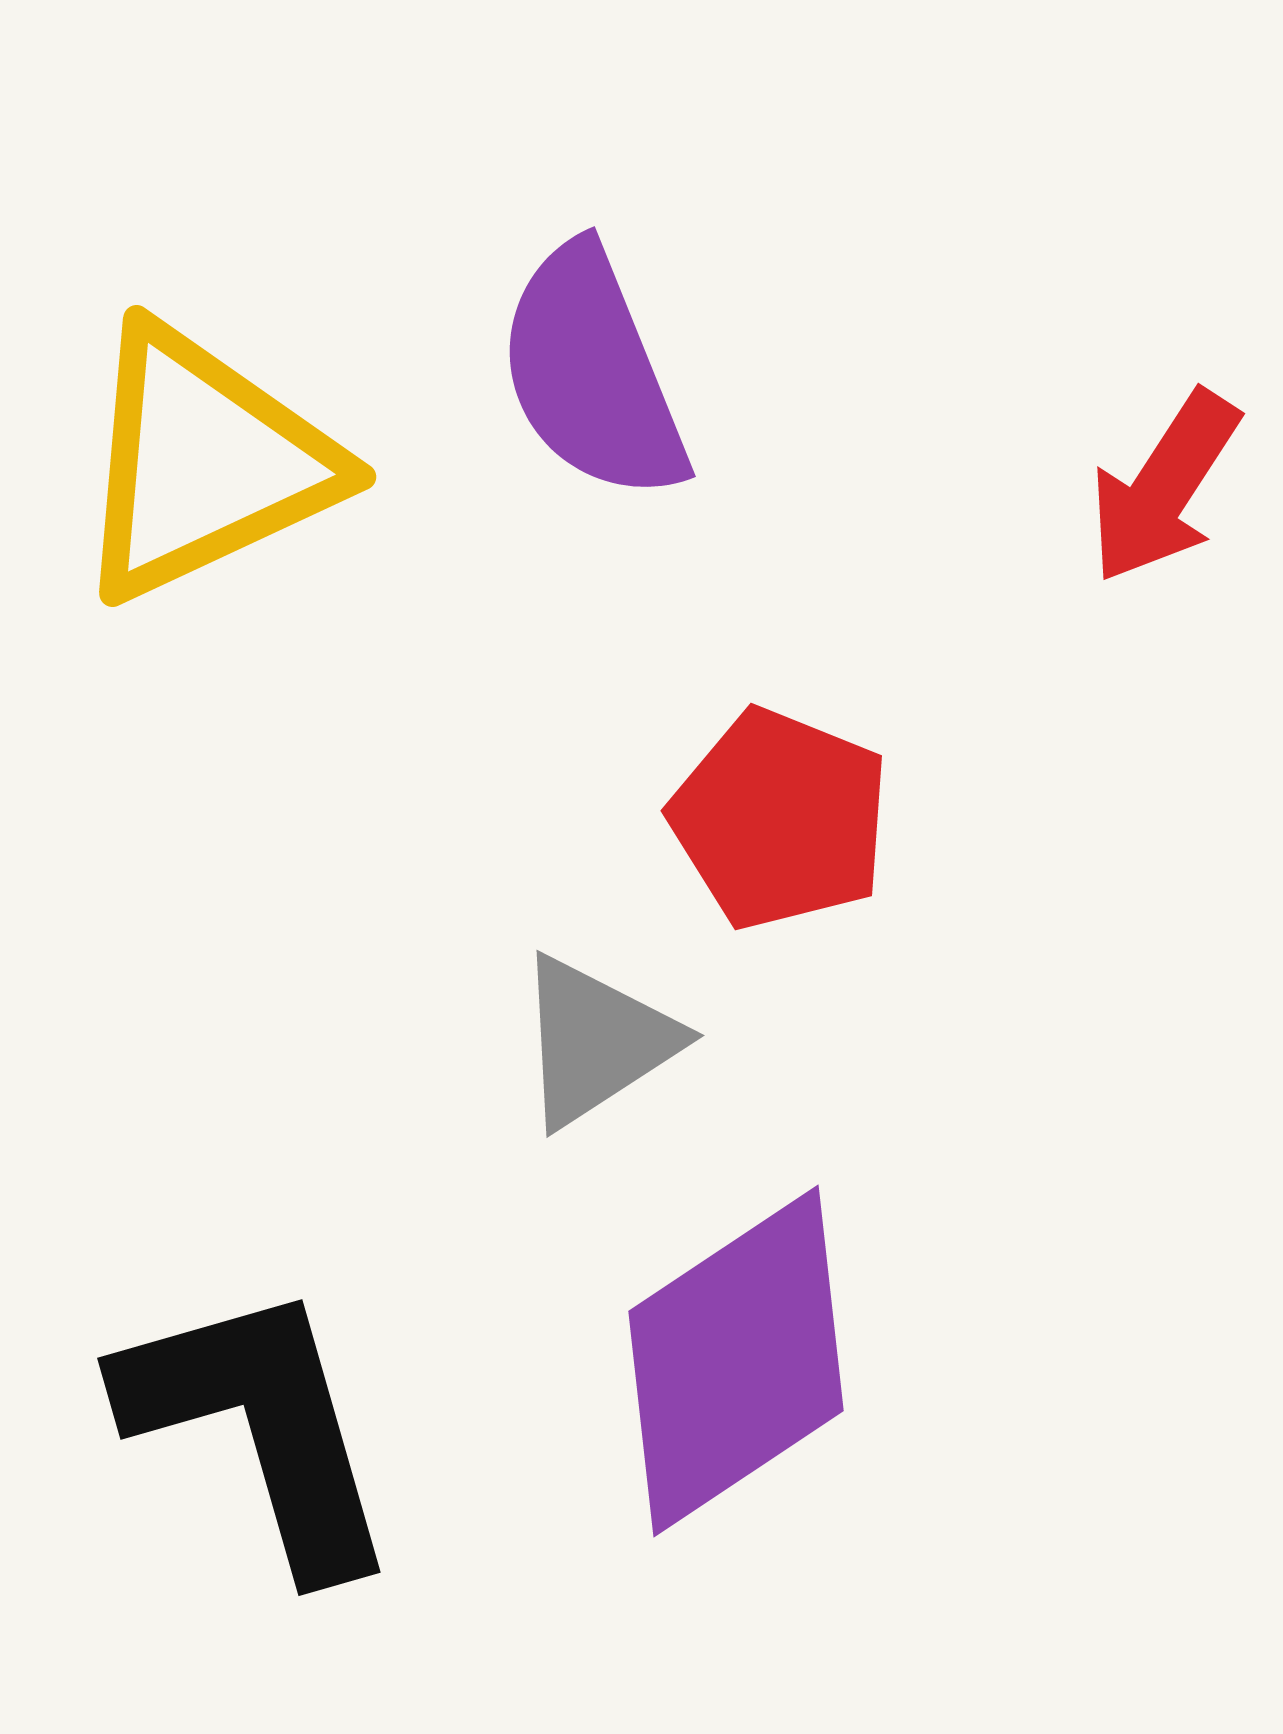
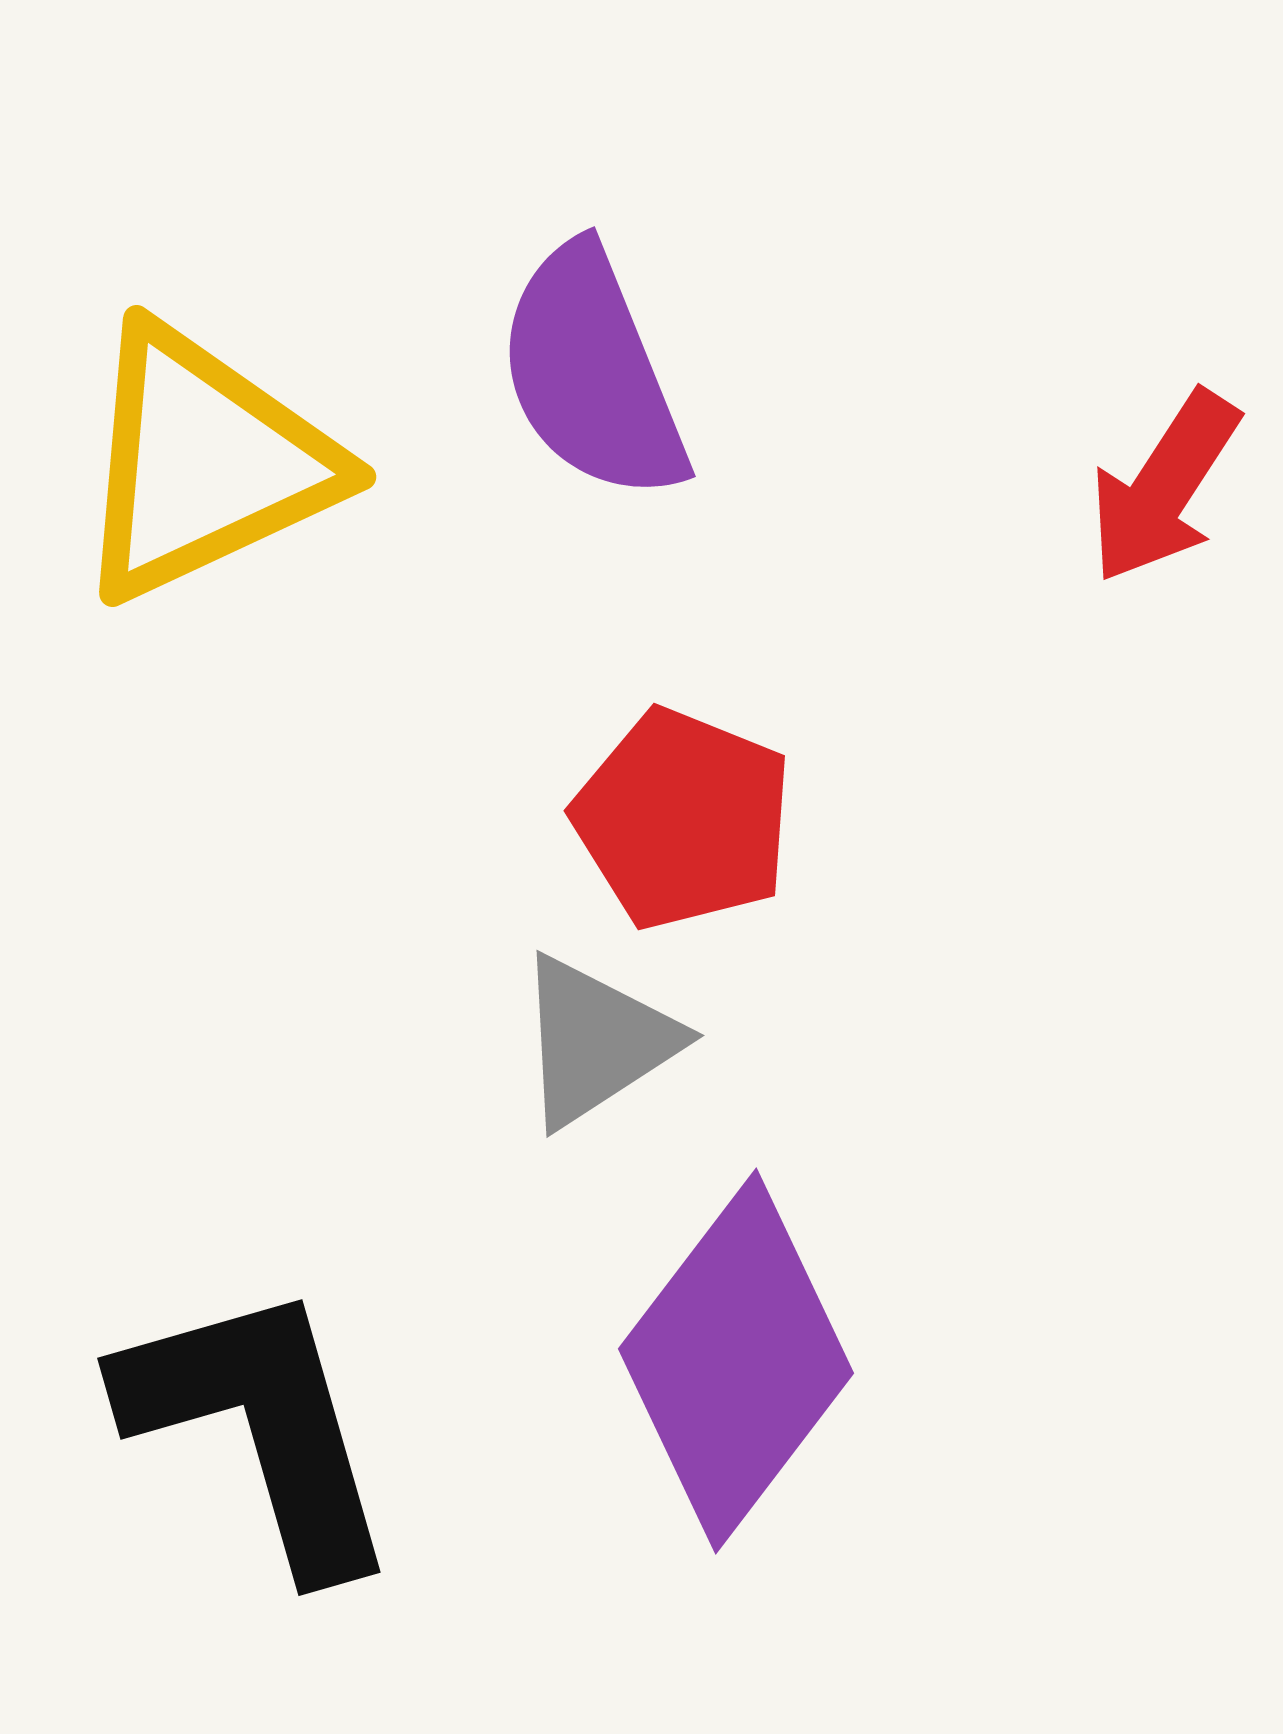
red pentagon: moved 97 px left
purple diamond: rotated 19 degrees counterclockwise
